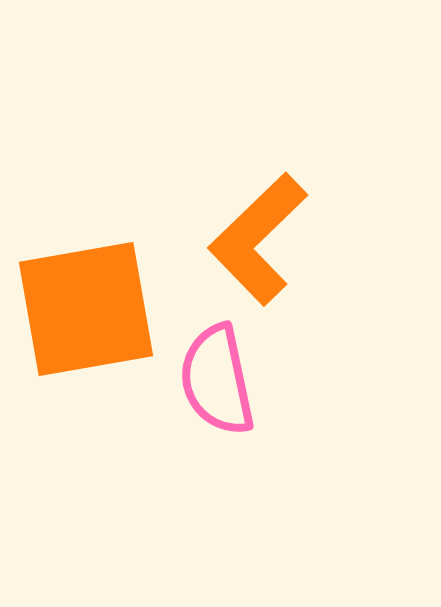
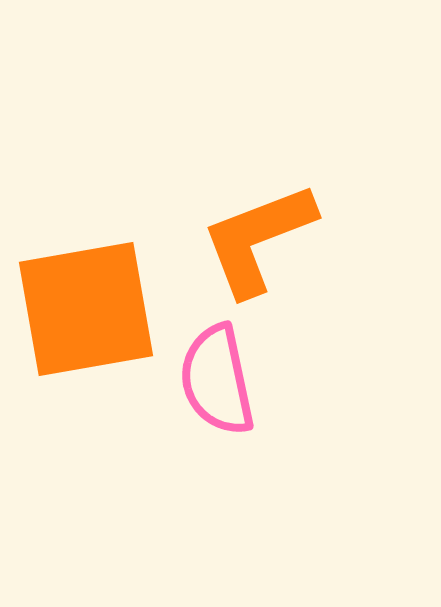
orange L-shape: rotated 23 degrees clockwise
